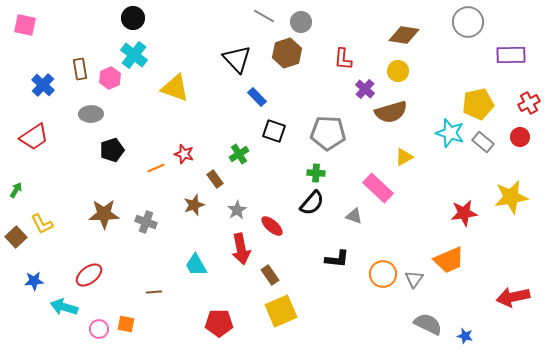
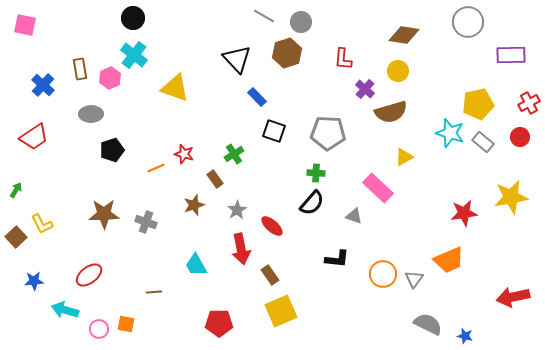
green cross at (239, 154): moved 5 px left
cyan arrow at (64, 307): moved 1 px right, 3 px down
